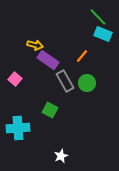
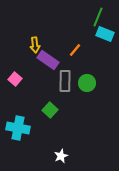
green line: rotated 66 degrees clockwise
cyan rectangle: moved 2 px right
yellow arrow: rotated 70 degrees clockwise
orange line: moved 7 px left, 6 px up
gray rectangle: rotated 30 degrees clockwise
green square: rotated 14 degrees clockwise
cyan cross: rotated 15 degrees clockwise
